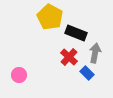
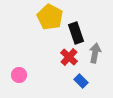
black rectangle: rotated 50 degrees clockwise
blue rectangle: moved 6 px left, 8 px down
